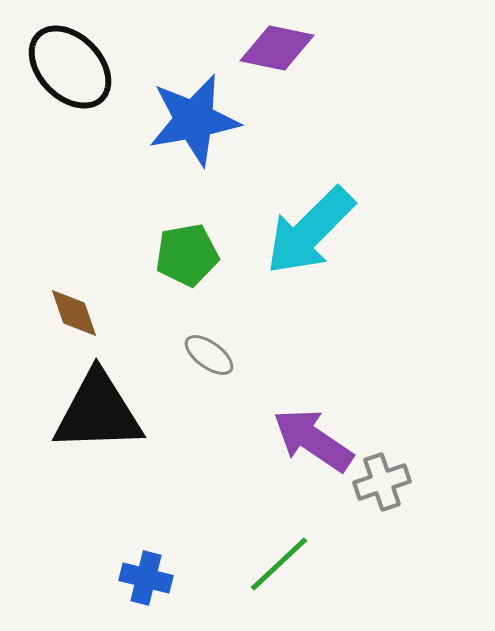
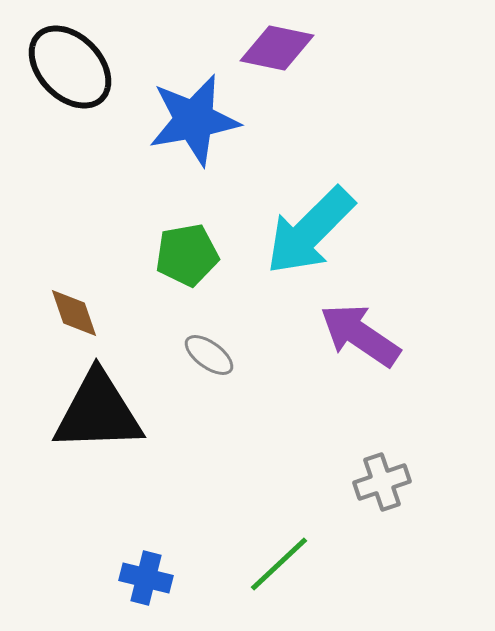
purple arrow: moved 47 px right, 105 px up
